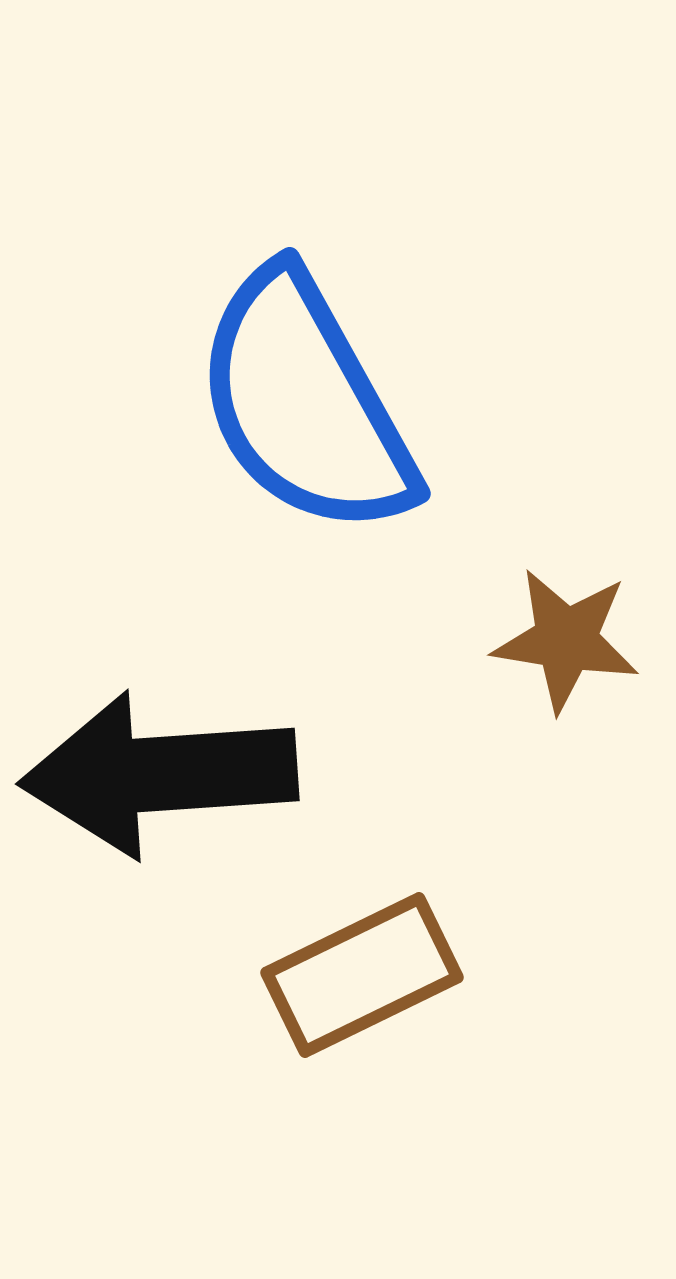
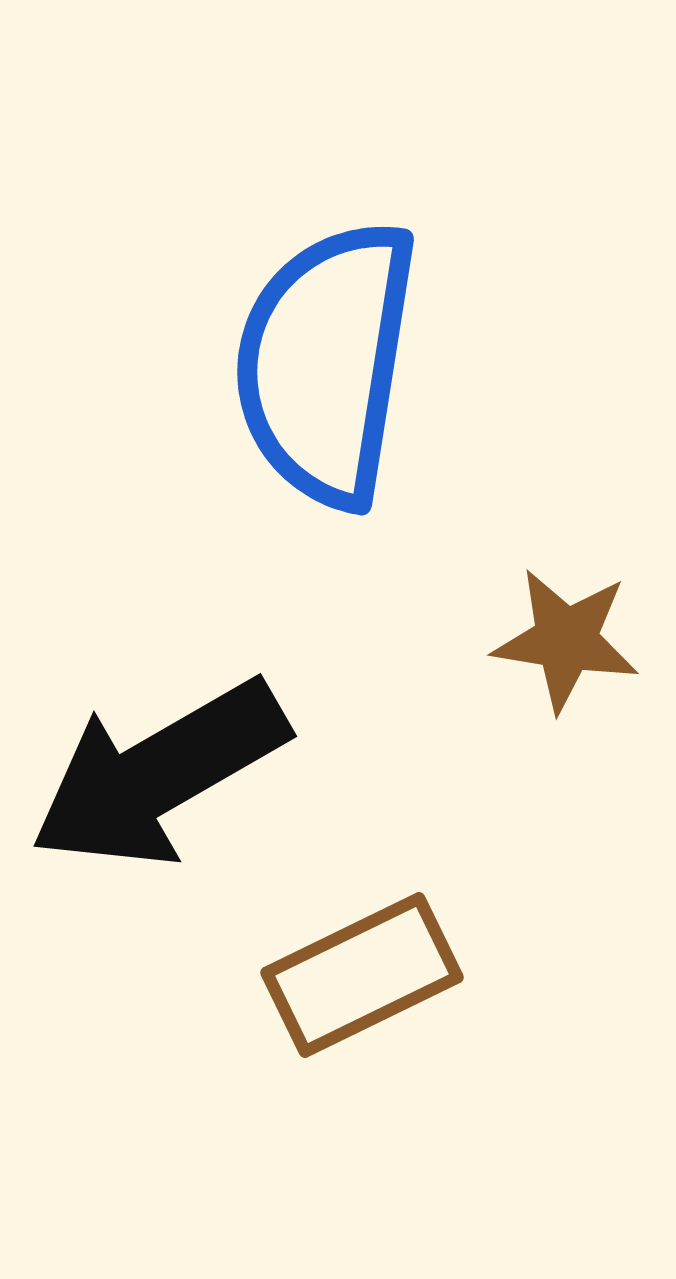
blue semicircle: moved 21 px right, 40 px up; rotated 38 degrees clockwise
black arrow: rotated 26 degrees counterclockwise
